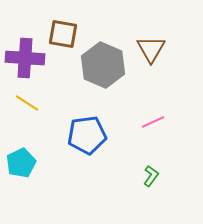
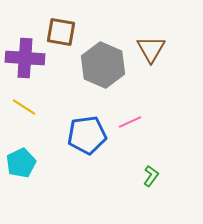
brown square: moved 2 px left, 2 px up
yellow line: moved 3 px left, 4 px down
pink line: moved 23 px left
